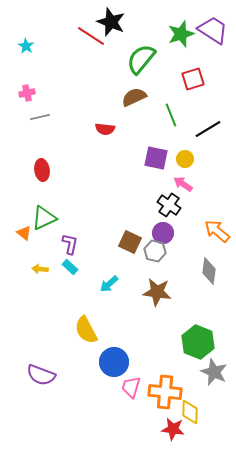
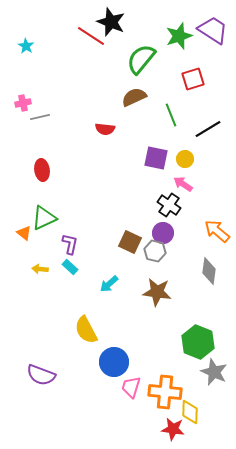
green star: moved 2 px left, 2 px down
pink cross: moved 4 px left, 10 px down
